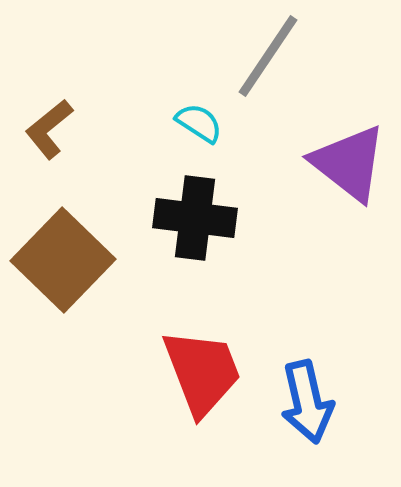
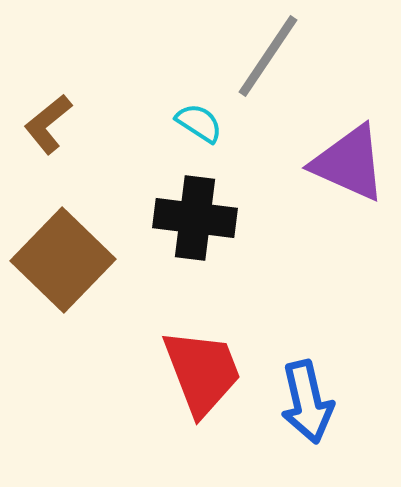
brown L-shape: moved 1 px left, 5 px up
purple triangle: rotated 14 degrees counterclockwise
